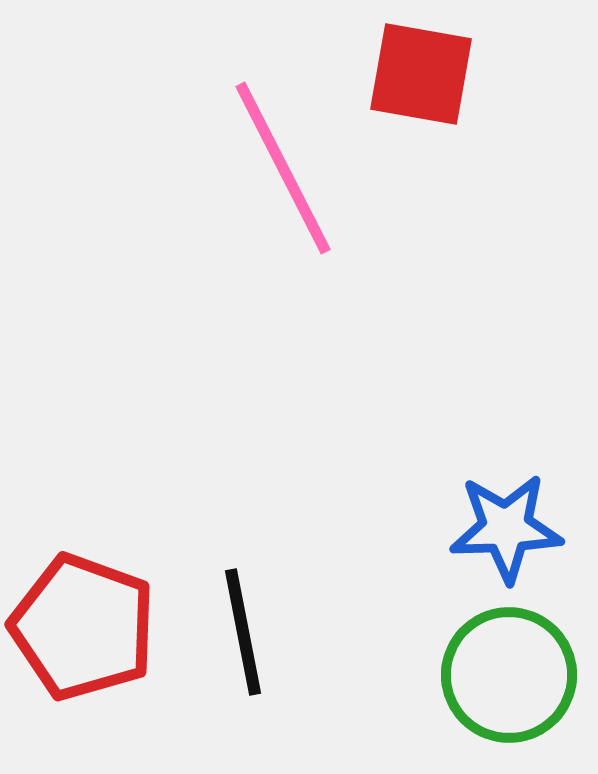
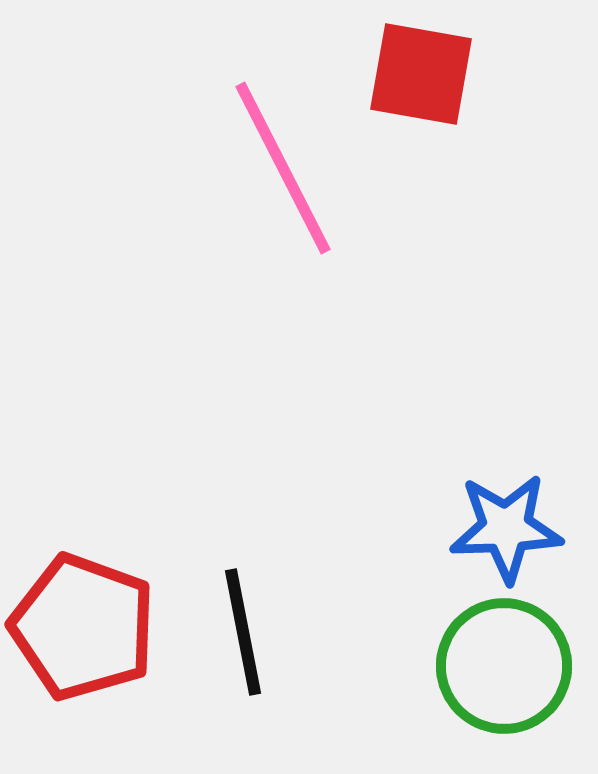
green circle: moved 5 px left, 9 px up
